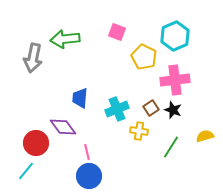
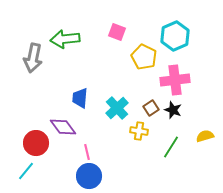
cyan cross: moved 1 px up; rotated 20 degrees counterclockwise
